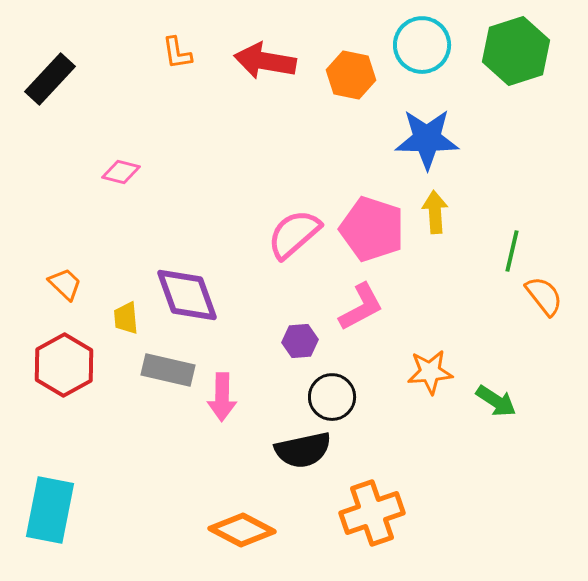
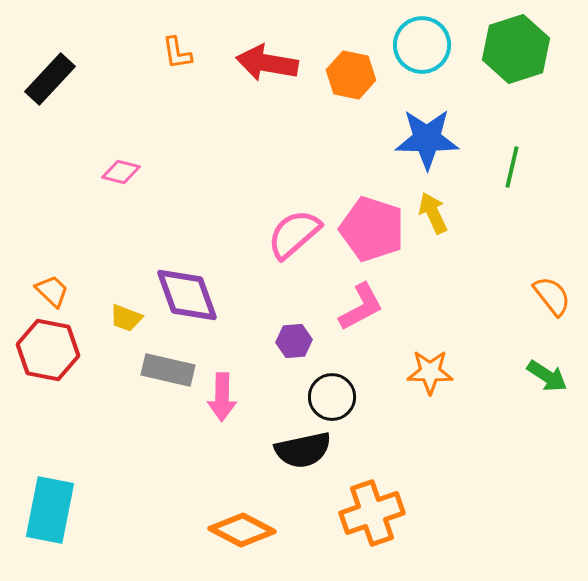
green hexagon: moved 2 px up
red arrow: moved 2 px right, 2 px down
yellow arrow: moved 2 px left, 1 px down; rotated 21 degrees counterclockwise
green line: moved 84 px up
orange trapezoid: moved 13 px left, 7 px down
orange semicircle: moved 8 px right
yellow trapezoid: rotated 64 degrees counterclockwise
purple hexagon: moved 6 px left
red hexagon: moved 16 px left, 15 px up; rotated 20 degrees counterclockwise
orange star: rotated 6 degrees clockwise
green arrow: moved 51 px right, 25 px up
